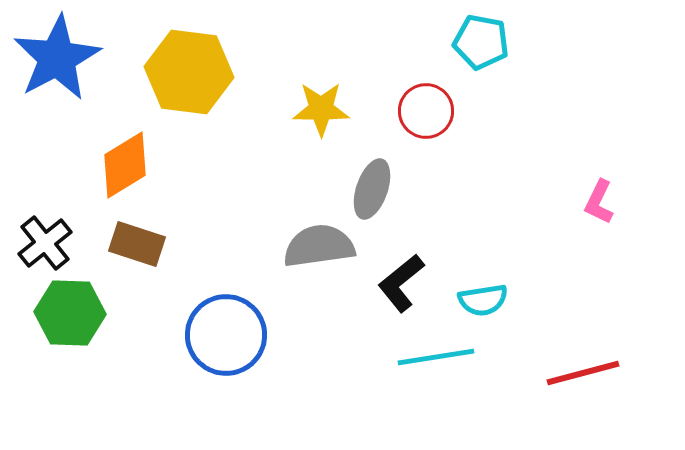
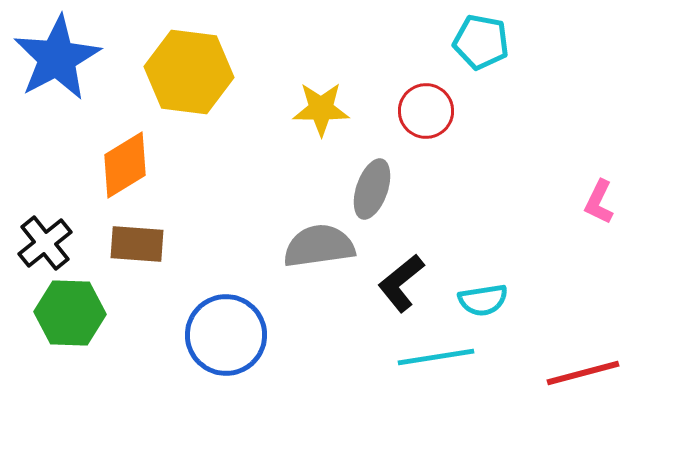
brown rectangle: rotated 14 degrees counterclockwise
